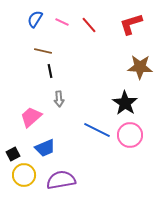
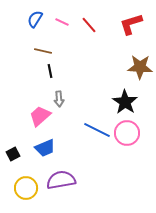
black star: moved 1 px up
pink trapezoid: moved 9 px right, 1 px up
pink circle: moved 3 px left, 2 px up
yellow circle: moved 2 px right, 13 px down
